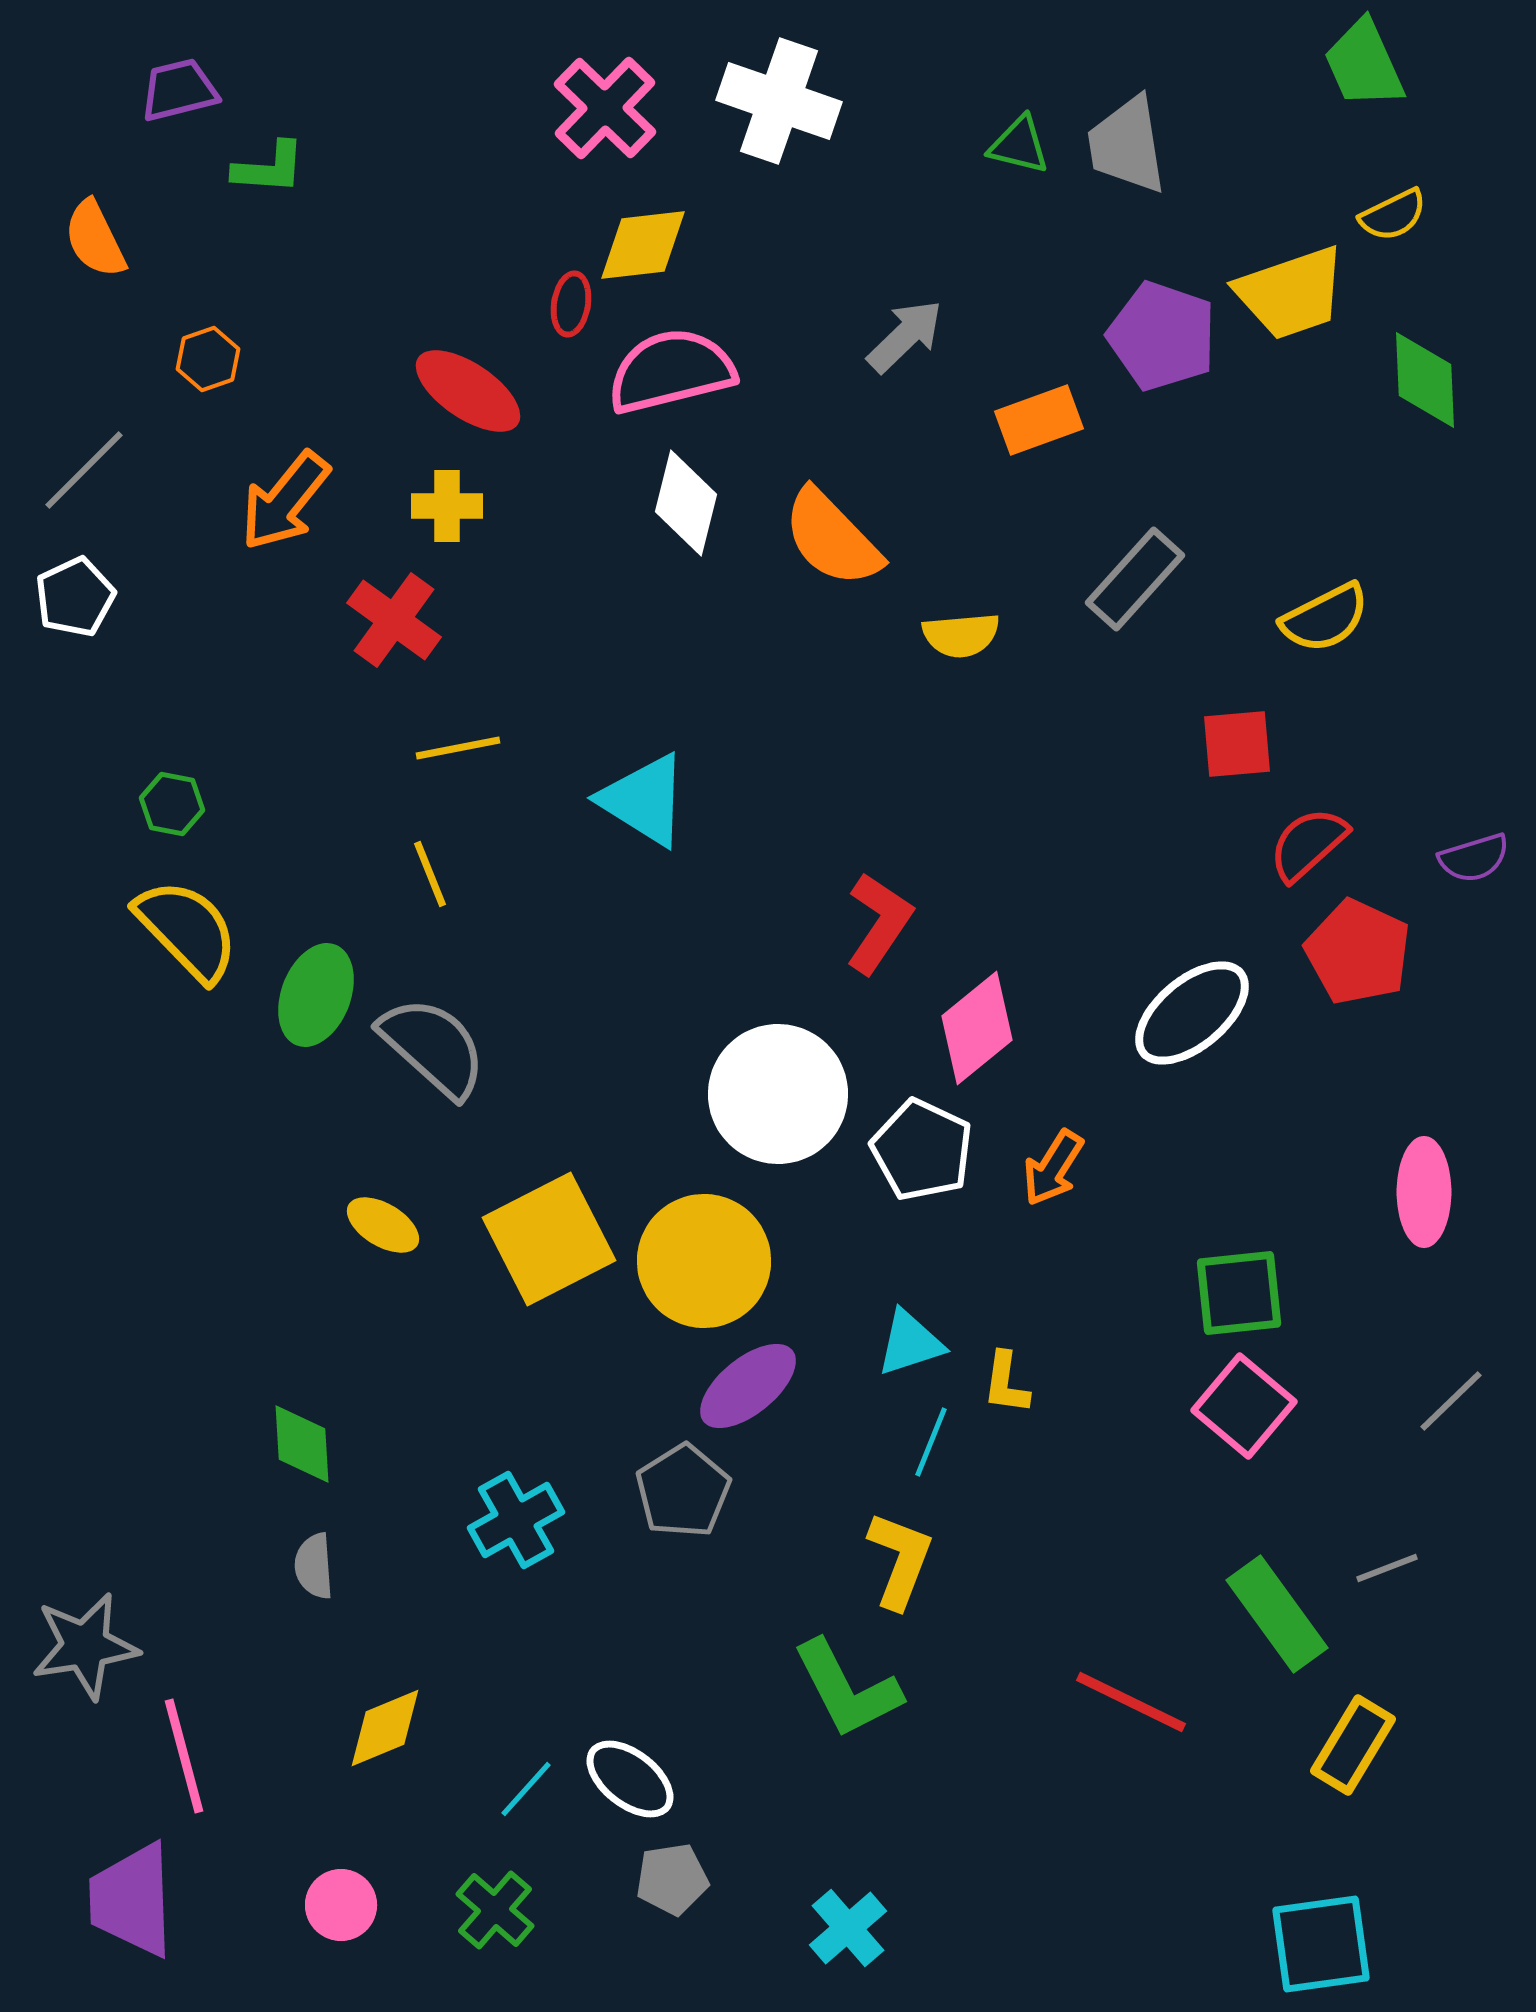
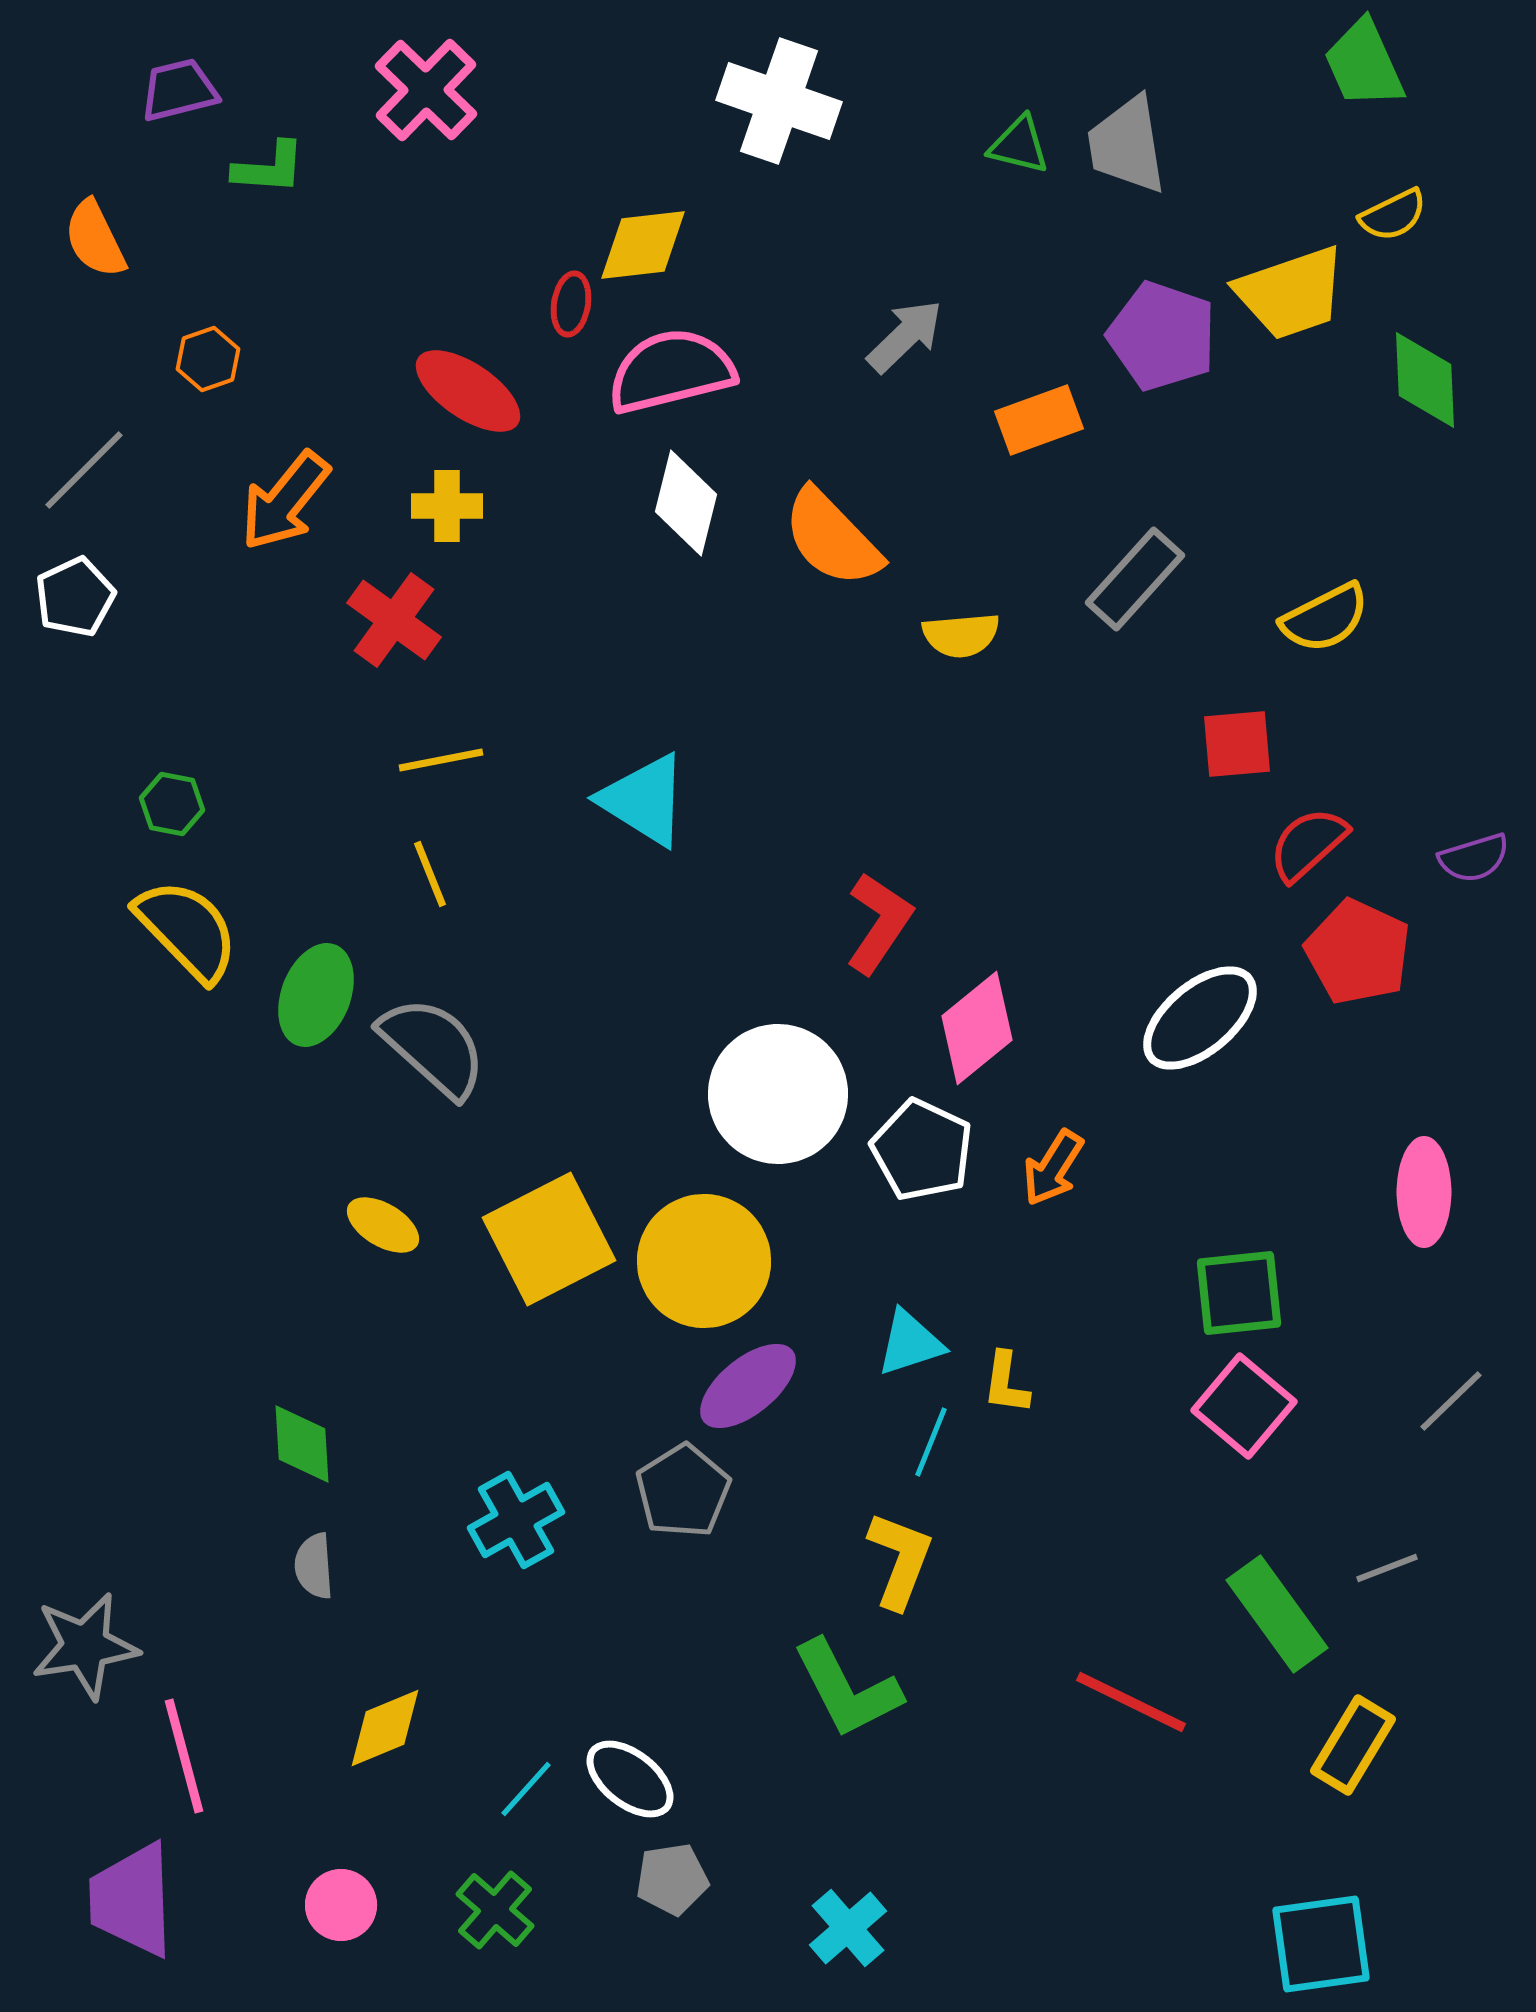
pink cross at (605, 108): moved 179 px left, 18 px up
yellow line at (458, 748): moved 17 px left, 12 px down
white ellipse at (1192, 1013): moved 8 px right, 5 px down
